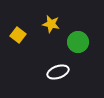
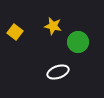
yellow star: moved 2 px right, 2 px down
yellow square: moved 3 px left, 3 px up
